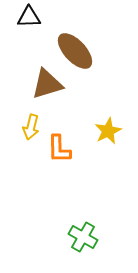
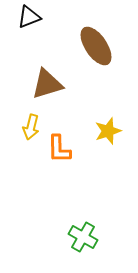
black triangle: rotated 20 degrees counterclockwise
brown ellipse: moved 21 px right, 5 px up; rotated 9 degrees clockwise
yellow star: rotated 8 degrees clockwise
